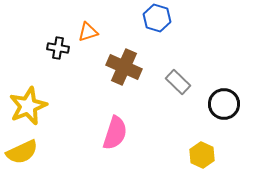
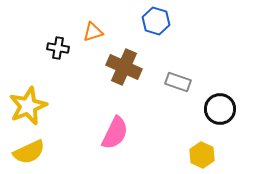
blue hexagon: moved 1 px left, 3 px down
orange triangle: moved 5 px right
gray rectangle: rotated 25 degrees counterclockwise
black circle: moved 4 px left, 5 px down
pink semicircle: rotated 8 degrees clockwise
yellow semicircle: moved 7 px right
